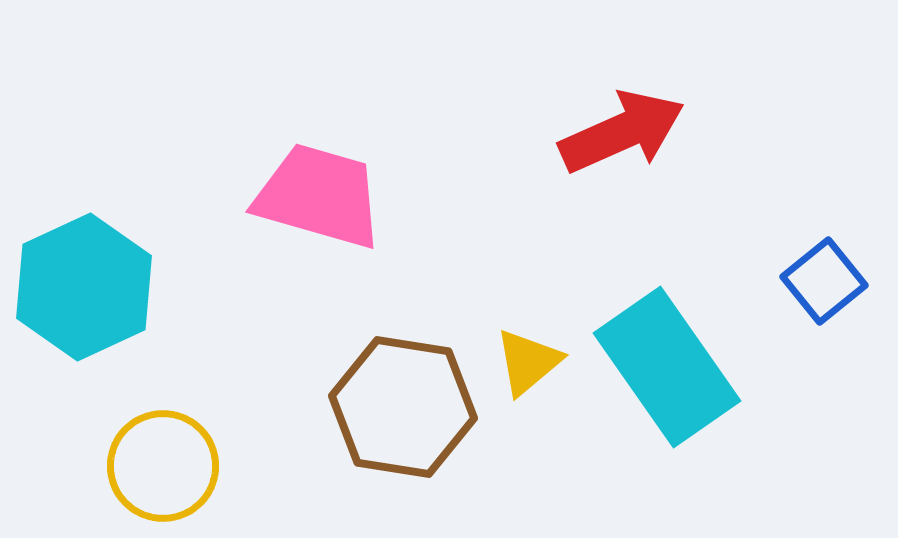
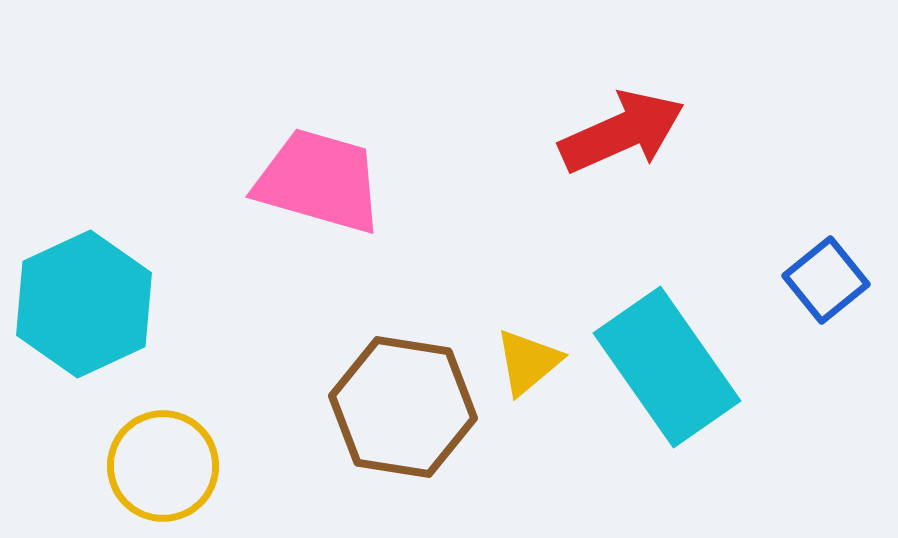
pink trapezoid: moved 15 px up
blue square: moved 2 px right, 1 px up
cyan hexagon: moved 17 px down
